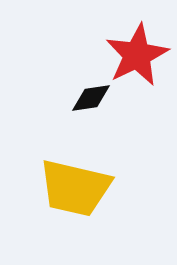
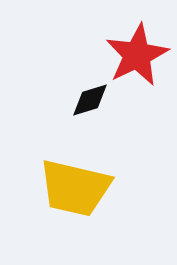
black diamond: moved 1 px left, 2 px down; rotated 9 degrees counterclockwise
